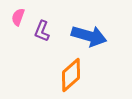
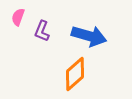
orange diamond: moved 4 px right, 1 px up
